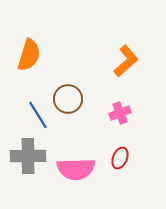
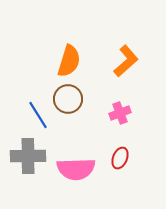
orange semicircle: moved 40 px right, 6 px down
